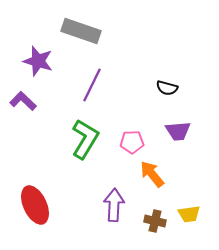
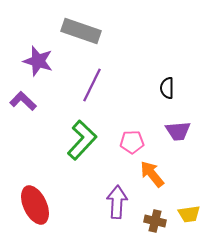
black semicircle: rotated 75 degrees clockwise
green L-shape: moved 3 px left, 1 px down; rotated 12 degrees clockwise
purple arrow: moved 3 px right, 3 px up
